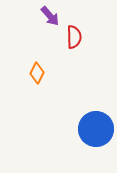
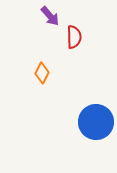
orange diamond: moved 5 px right
blue circle: moved 7 px up
